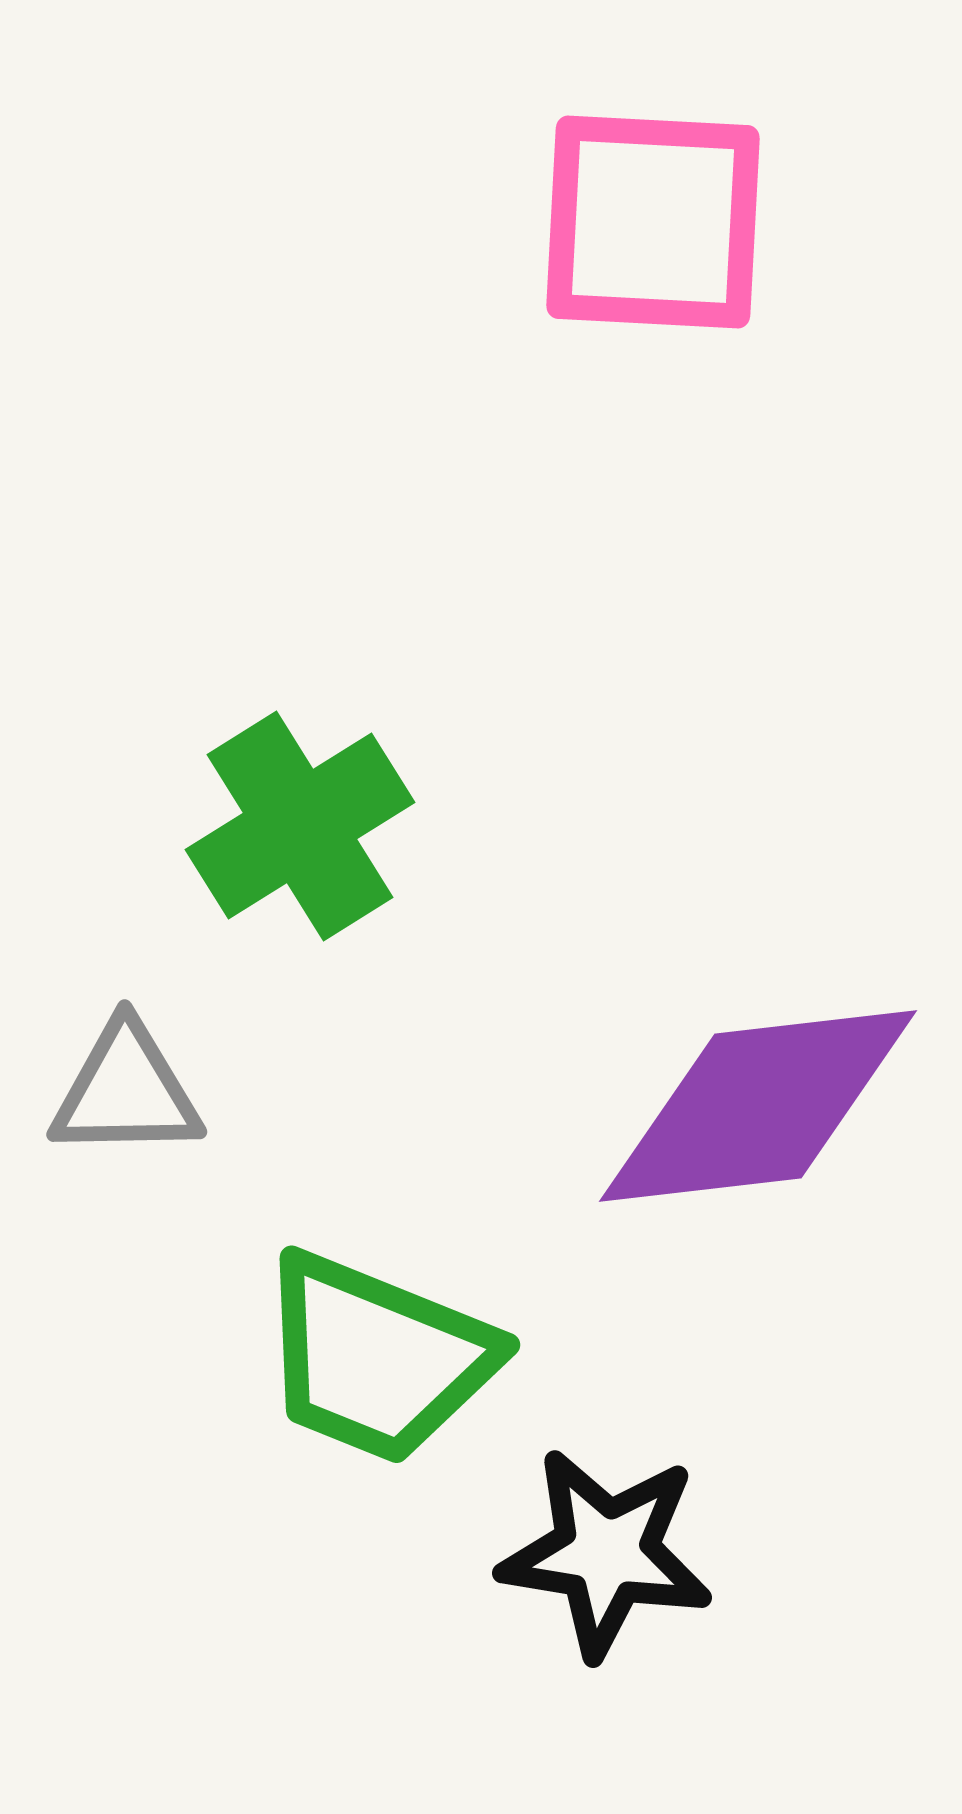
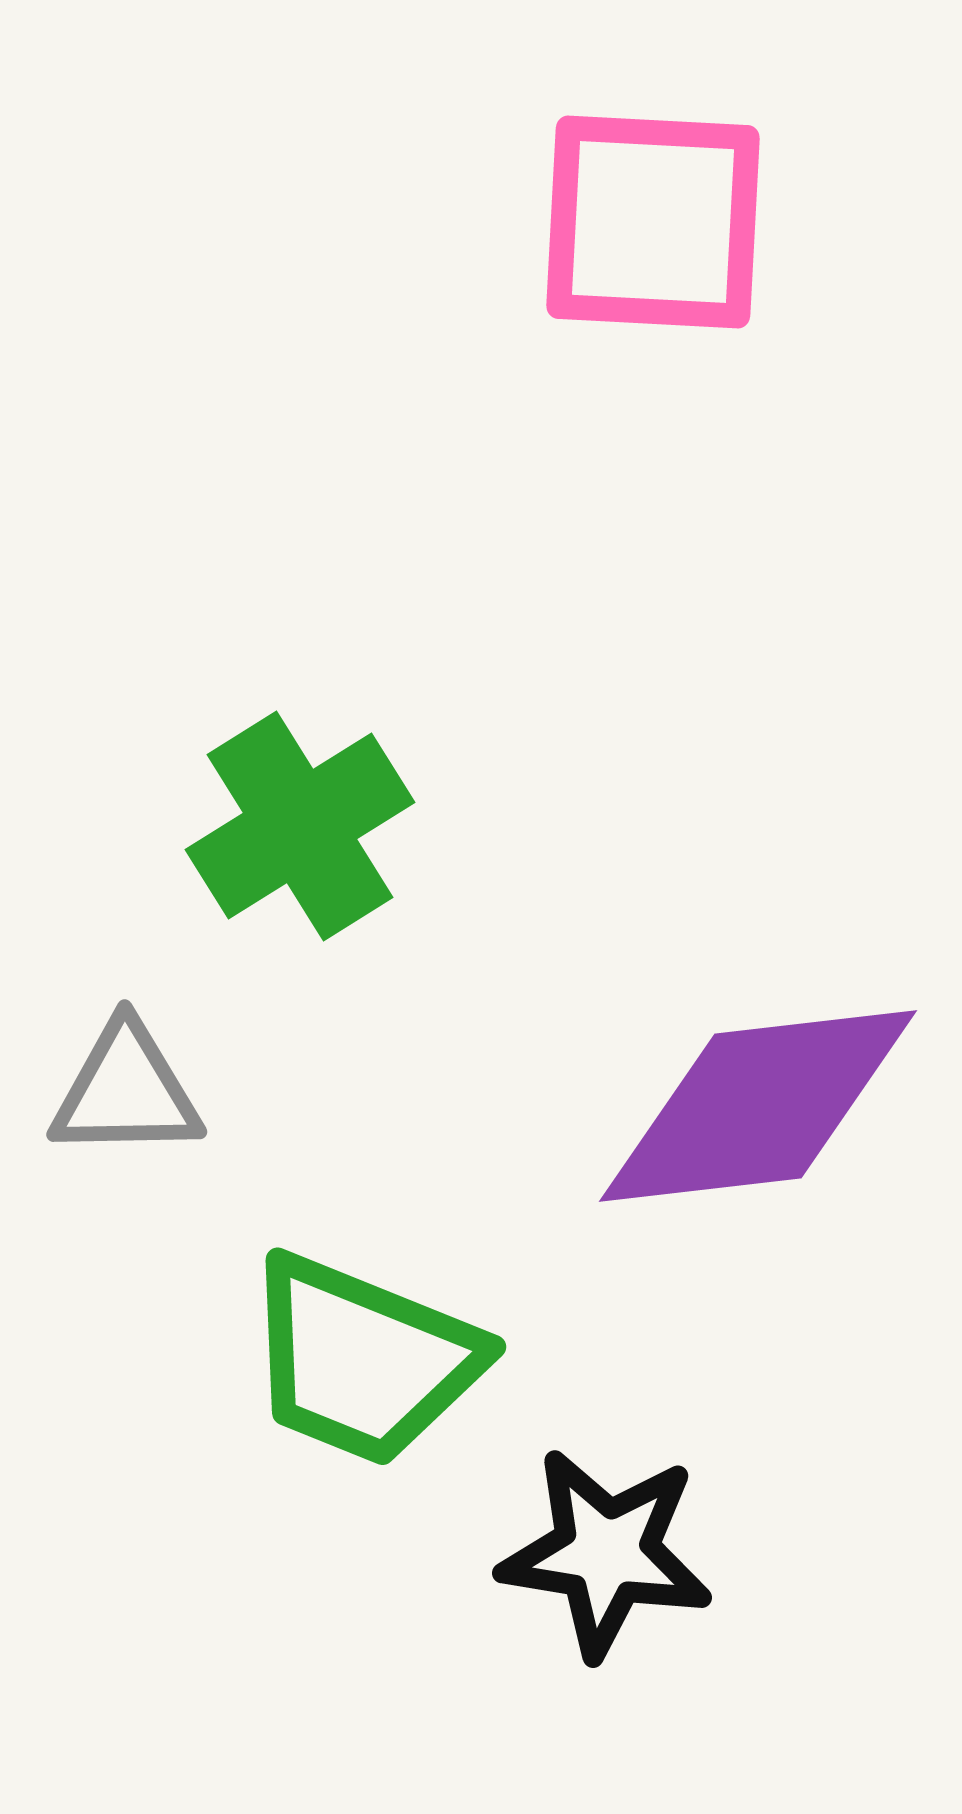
green trapezoid: moved 14 px left, 2 px down
